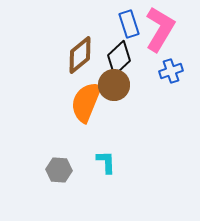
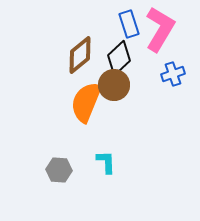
blue cross: moved 2 px right, 3 px down
